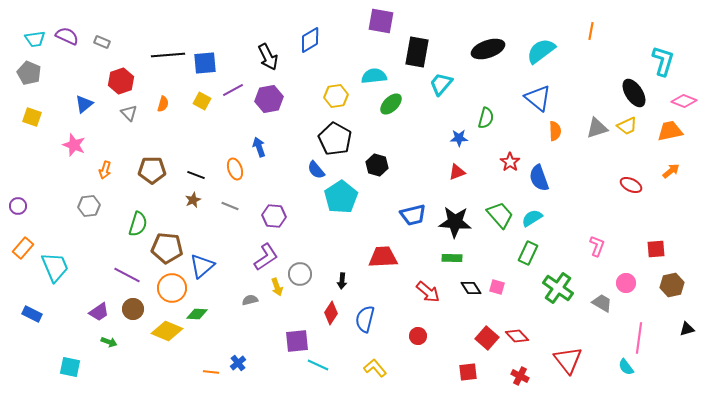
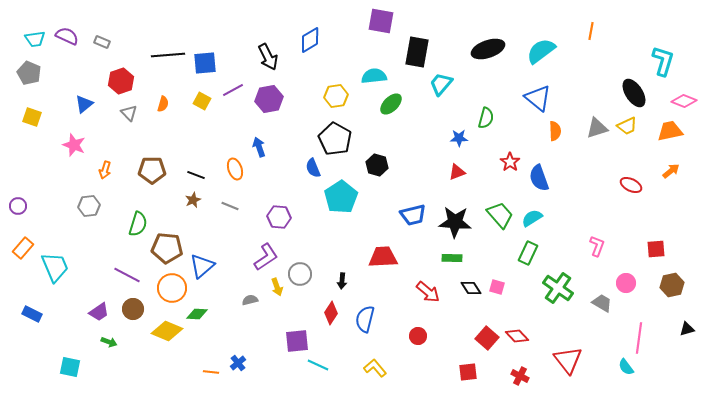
blue semicircle at (316, 170): moved 3 px left, 2 px up; rotated 18 degrees clockwise
purple hexagon at (274, 216): moved 5 px right, 1 px down
